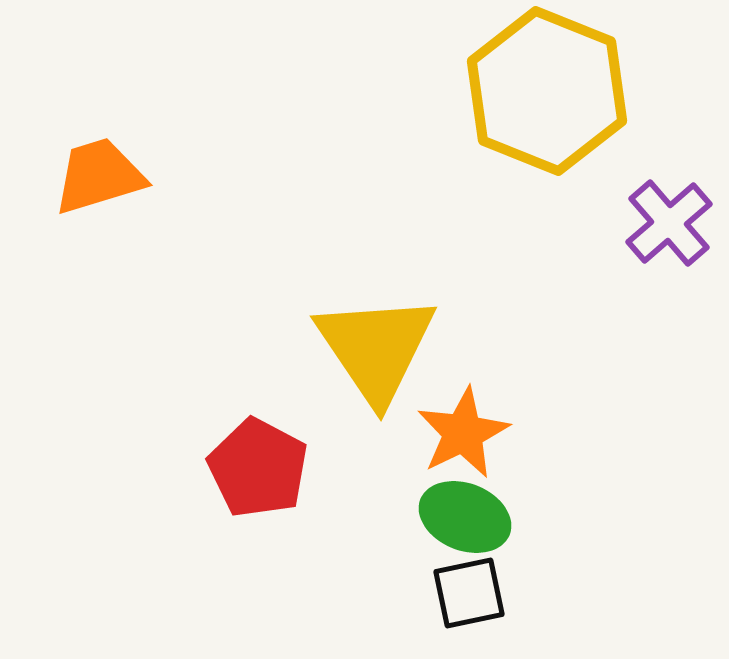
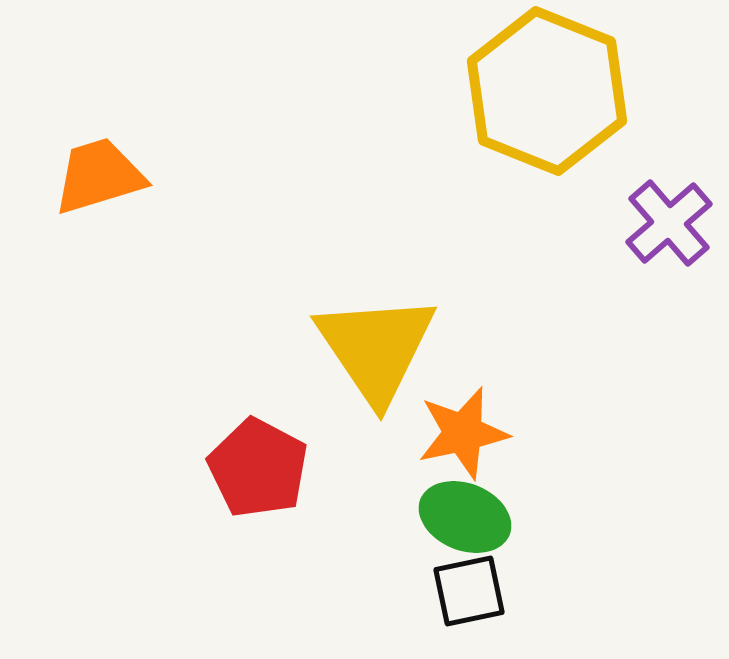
orange star: rotated 14 degrees clockwise
black square: moved 2 px up
